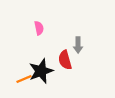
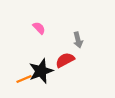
pink semicircle: rotated 32 degrees counterclockwise
gray arrow: moved 5 px up; rotated 14 degrees counterclockwise
red semicircle: rotated 78 degrees clockwise
